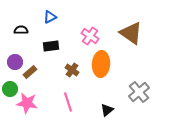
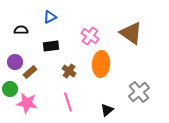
brown cross: moved 3 px left, 1 px down
